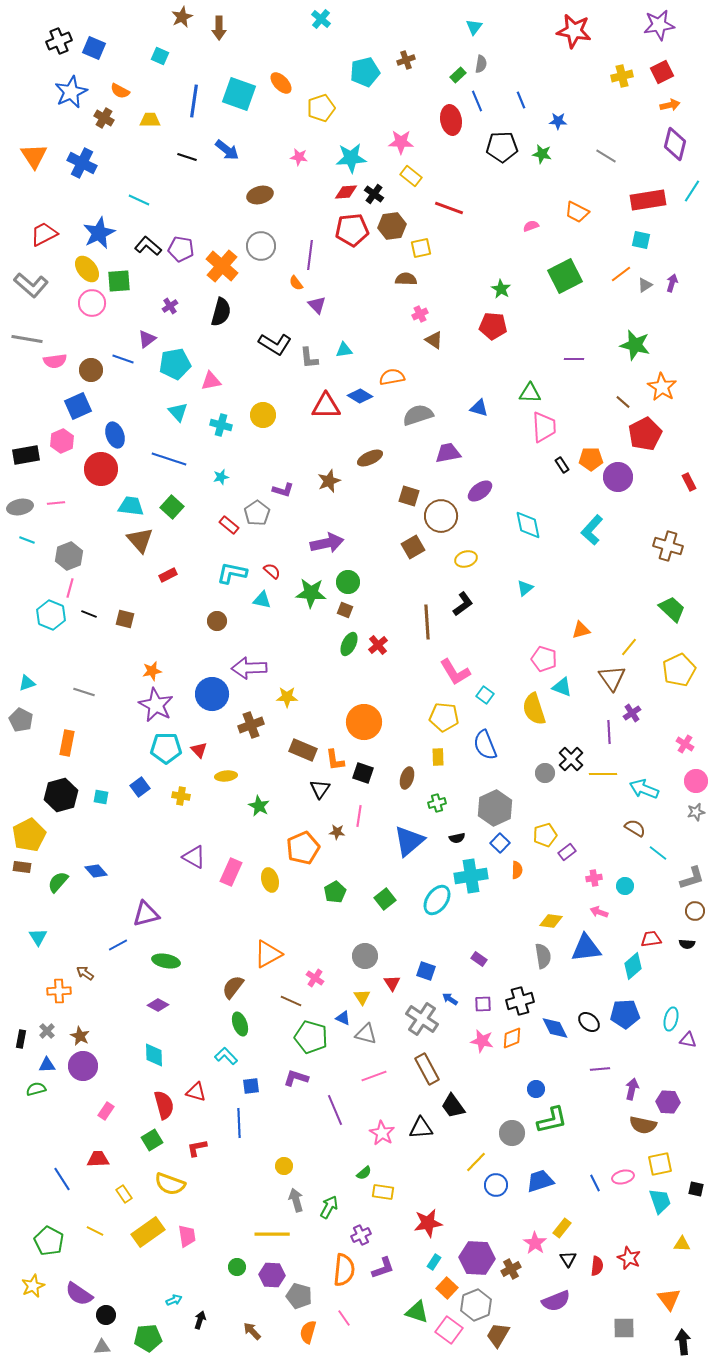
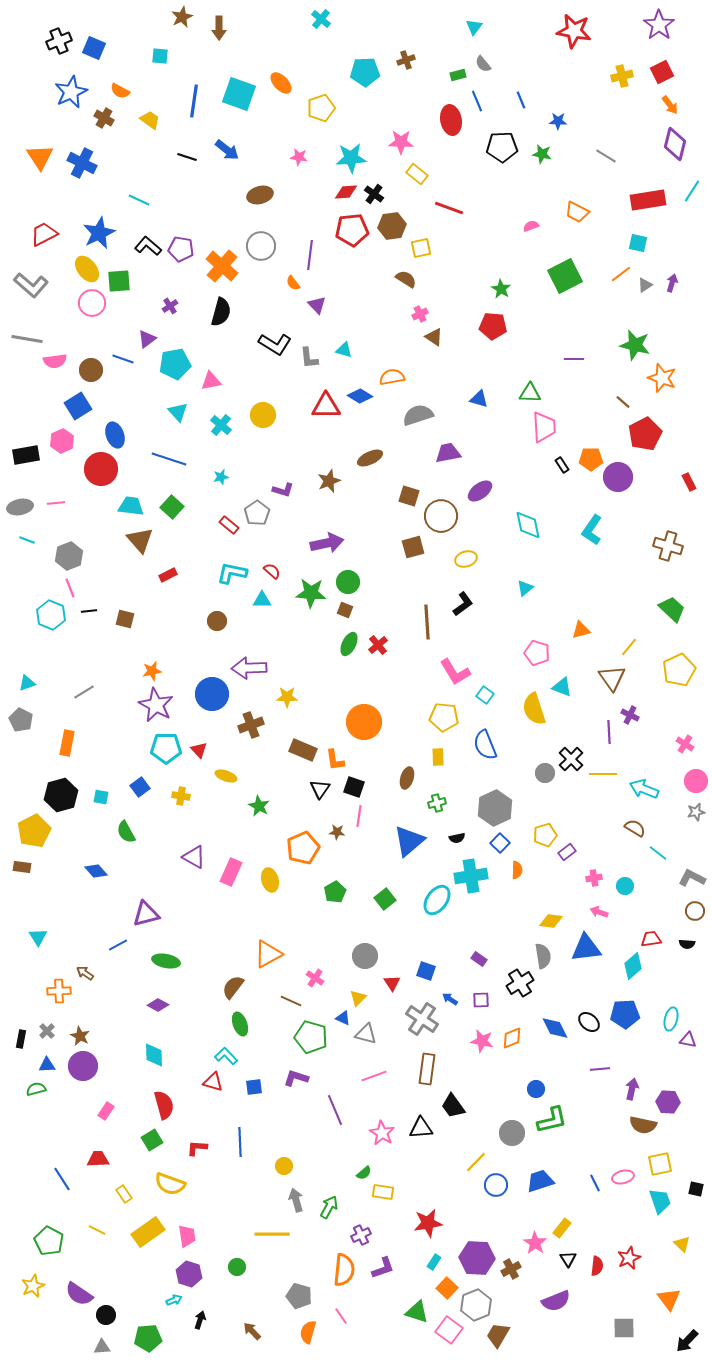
purple star at (659, 25): rotated 28 degrees counterclockwise
cyan square at (160, 56): rotated 18 degrees counterclockwise
gray semicircle at (481, 64): moved 2 px right; rotated 132 degrees clockwise
cyan pentagon at (365, 72): rotated 12 degrees clockwise
green rectangle at (458, 75): rotated 28 degrees clockwise
orange arrow at (670, 105): rotated 66 degrees clockwise
yellow trapezoid at (150, 120): rotated 35 degrees clockwise
orange triangle at (34, 156): moved 6 px right, 1 px down
yellow rectangle at (411, 176): moved 6 px right, 2 px up
cyan square at (641, 240): moved 3 px left, 3 px down
brown semicircle at (406, 279): rotated 30 degrees clockwise
orange semicircle at (296, 283): moved 3 px left
brown triangle at (434, 340): moved 3 px up
cyan triangle at (344, 350): rotated 24 degrees clockwise
orange star at (662, 387): moved 9 px up; rotated 12 degrees counterclockwise
blue square at (78, 406): rotated 8 degrees counterclockwise
blue triangle at (479, 408): moved 9 px up
cyan cross at (221, 425): rotated 25 degrees clockwise
cyan L-shape at (592, 530): rotated 8 degrees counterclockwise
brown square at (413, 547): rotated 15 degrees clockwise
pink line at (70, 588): rotated 36 degrees counterclockwise
cyan triangle at (262, 600): rotated 12 degrees counterclockwise
black line at (89, 614): moved 3 px up; rotated 28 degrees counterclockwise
pink pentagon at (544, 659): moved 7 px left, 6 px up
gray line at (84, 692): rotated 50 degrees counterclockwise
purple cross at (632, 713): moved 2 px left, 2 px down; rotated 30 degrees counterclockwise
black square at (363, 773): moved 9 px left, 14 px down
yellow ellipse at (226, 776): rotated 25 degrees clockwise
yellow pentagon at (29, 835): moved 5 px right, 4 px up
gray L-shape at (692, 878): rotated 136 degrees counterclockwise
green semicircle at (58, 882): moved 68 px right, 50 px up; rotated 70 degrees counterclockwise
yellow triangle at (362, 997): moved 4 px left, 1 px down; rotated 18 degrees clockwise
black cross at (520, 1001): moved 18 px up; rotated 16 degrees counterclockwise
purple square at (483, 1004): moved 2 px left, 4 px up
brown rectangle at (427, 1069): rotated 36 degrees clockwise
blue square at (251, 1086): moved 3 px right, 1 px down
red triangle at (196, 1092): moved 17 px right, 10 px up
blue line at (239, 1123): moved 1 px right, 19 px down
red L-shape at (197, 1148): rotated 15 degrees clockwise
yellow line at (95, 1231): moved 2 px right, 1 px up
yellow triangle at (682, 1244): rotated 42 degrees clockwise
red star at (629, 1258): rotated 25 degrees clockwise
purple hexagon at (272, 1275): moved 83 px left, 1 px up; rotated 15 degrees clockwise
pink line at (344, 1318): moved 3 px left, 2 px up
black arrow at (683, 1342): moved 4 px right, 1 px up; rotated 130 degrees counterclockwise
